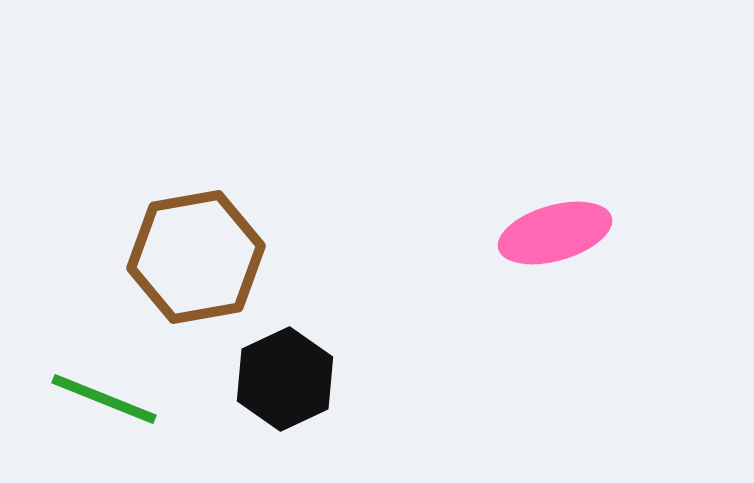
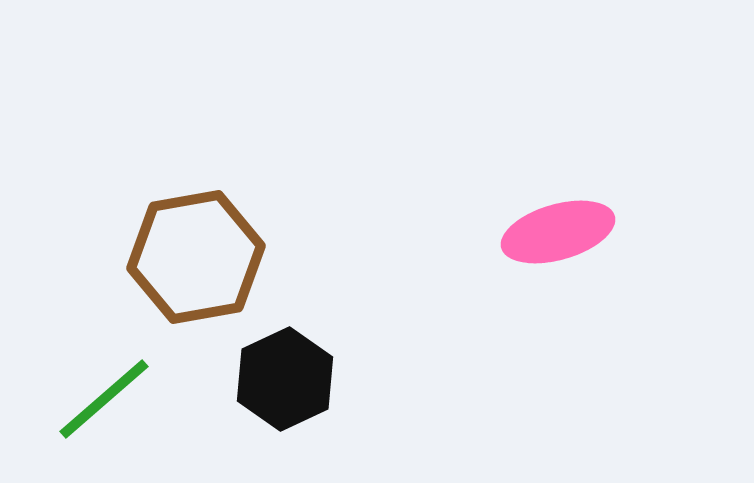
pink ellipse: moved 3 px right, 1 px up
green line: rotated 63 degrees counterclockwise
